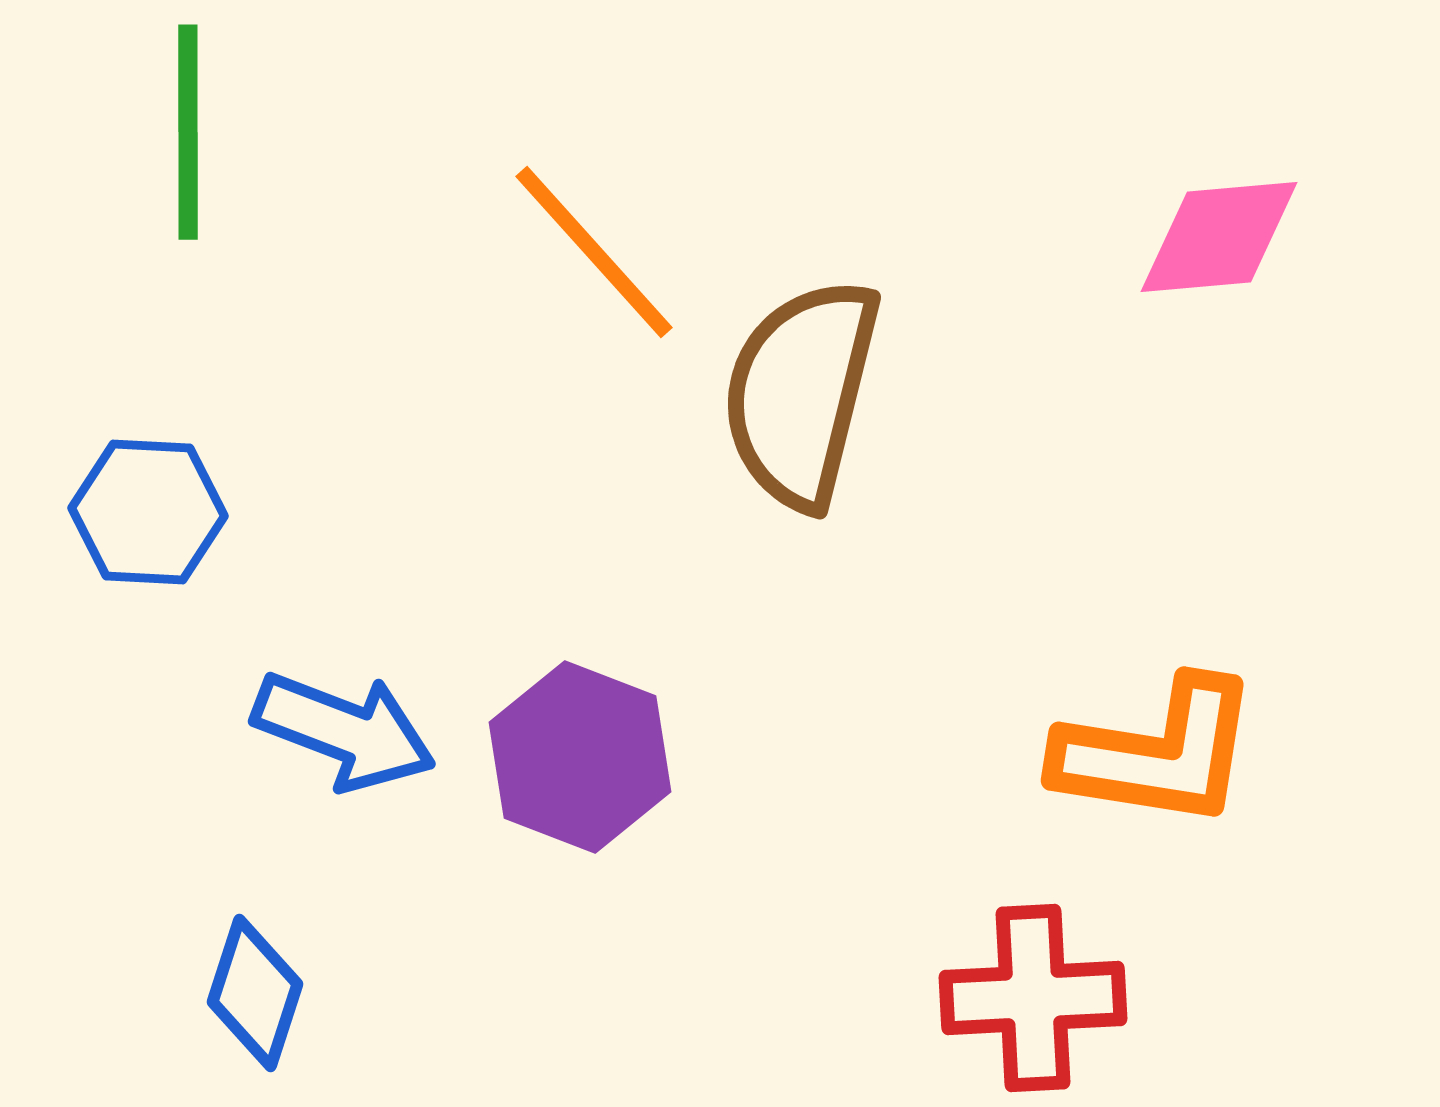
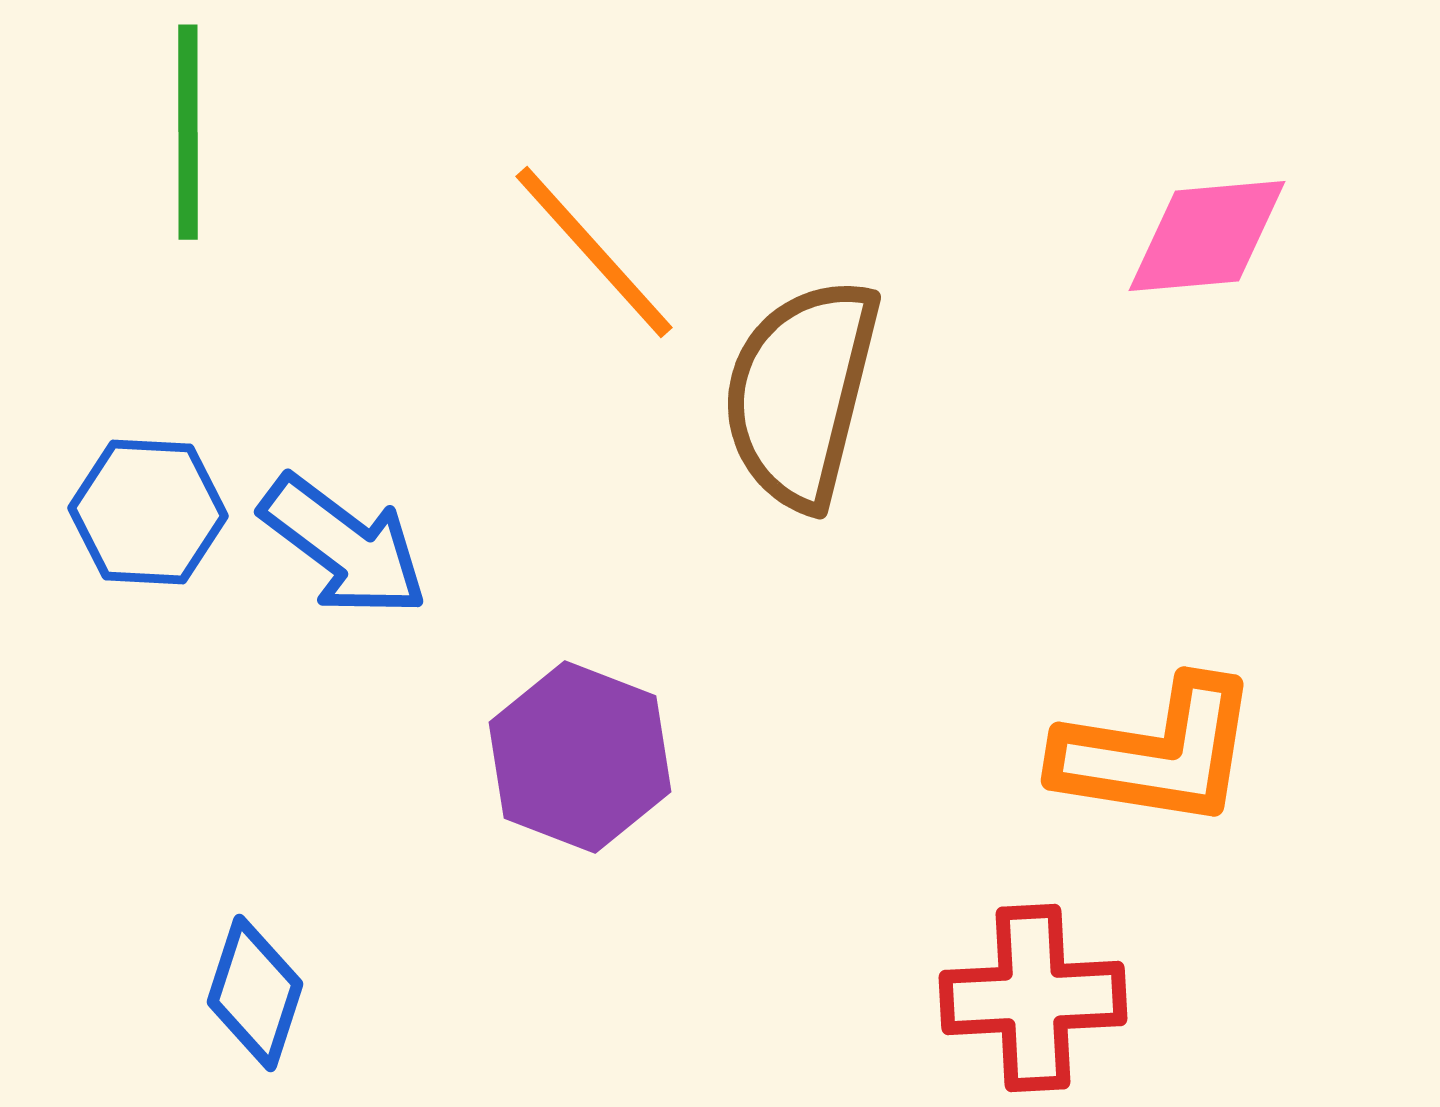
pink diamond: moved 12 px left, 1 px up
blue arrow: moved 185 px up; rotated 16 degrees clockwise
